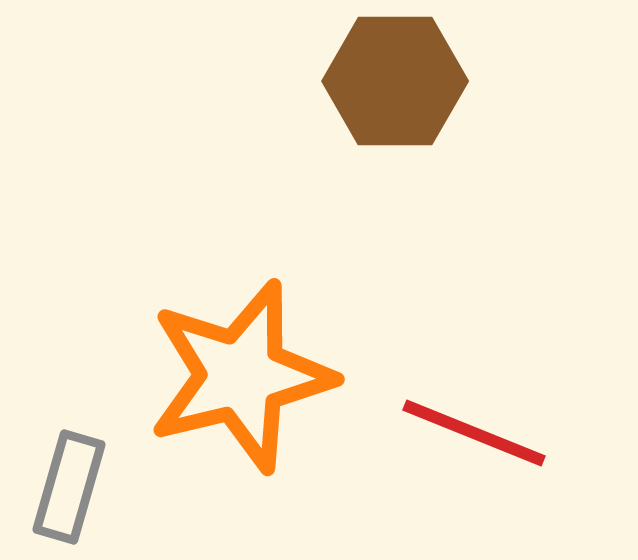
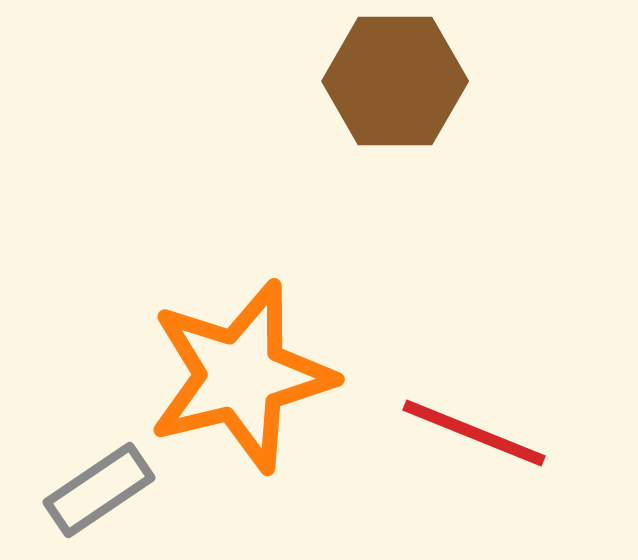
gray rectangle: moved 30 px right, 3 px down; rotated 40 degrees clockwise
